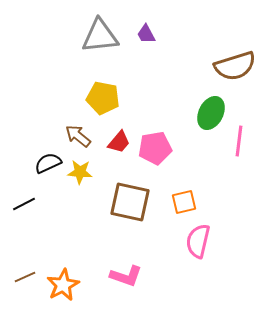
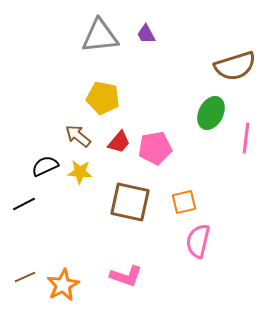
pink line: moved 7 px right, 3 px up
black semicircle: moved 3 px left, 3 px down
